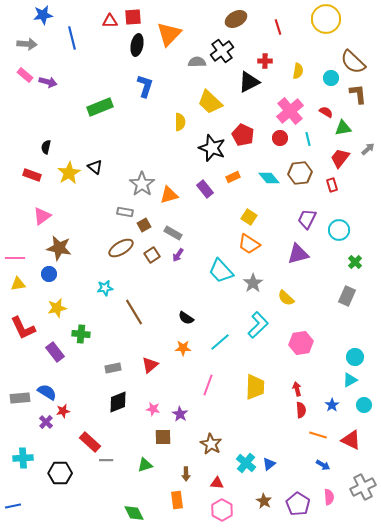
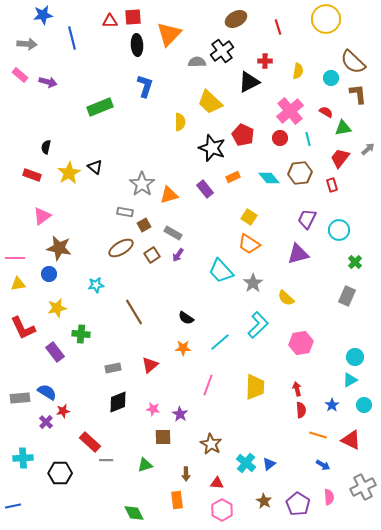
black ellipse at (137, 45): rotated 15 degrees counterclockwise
pink rectangle at (25, 75): moved 5 px left
cyan star at (105, 288): moved 9 px left, 3 px up
